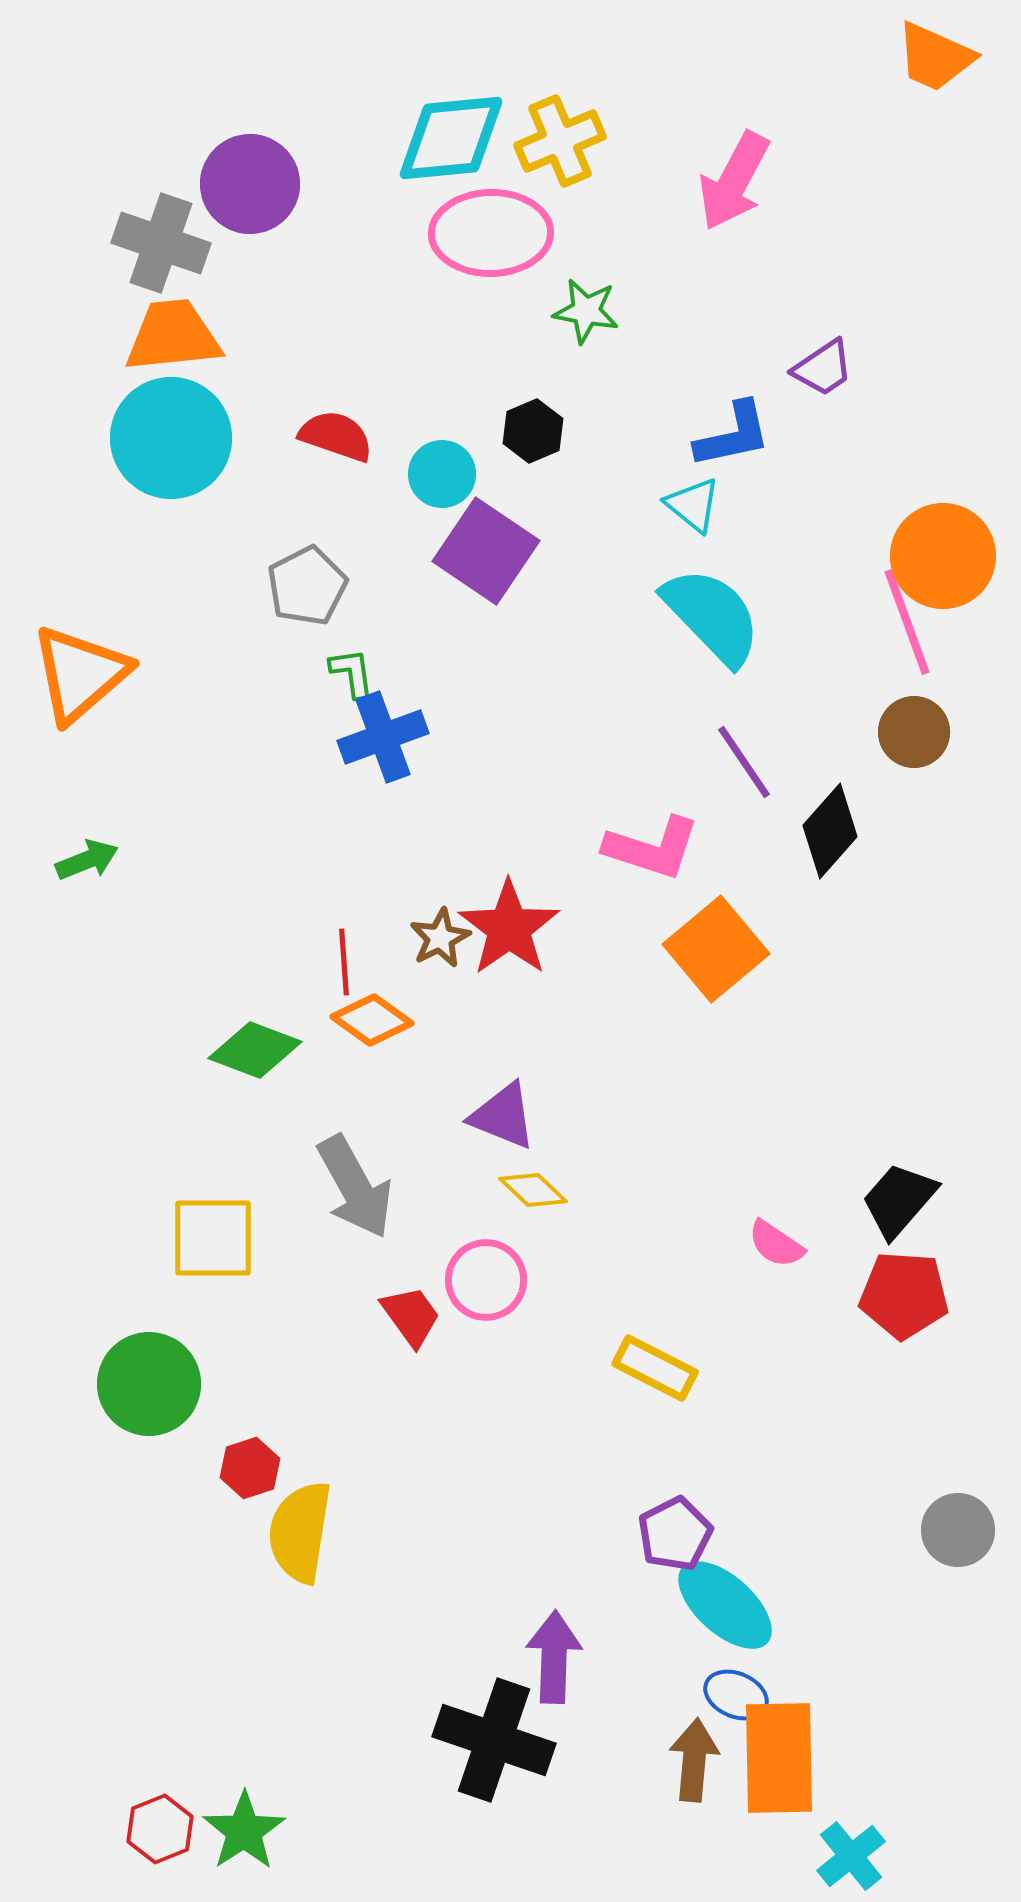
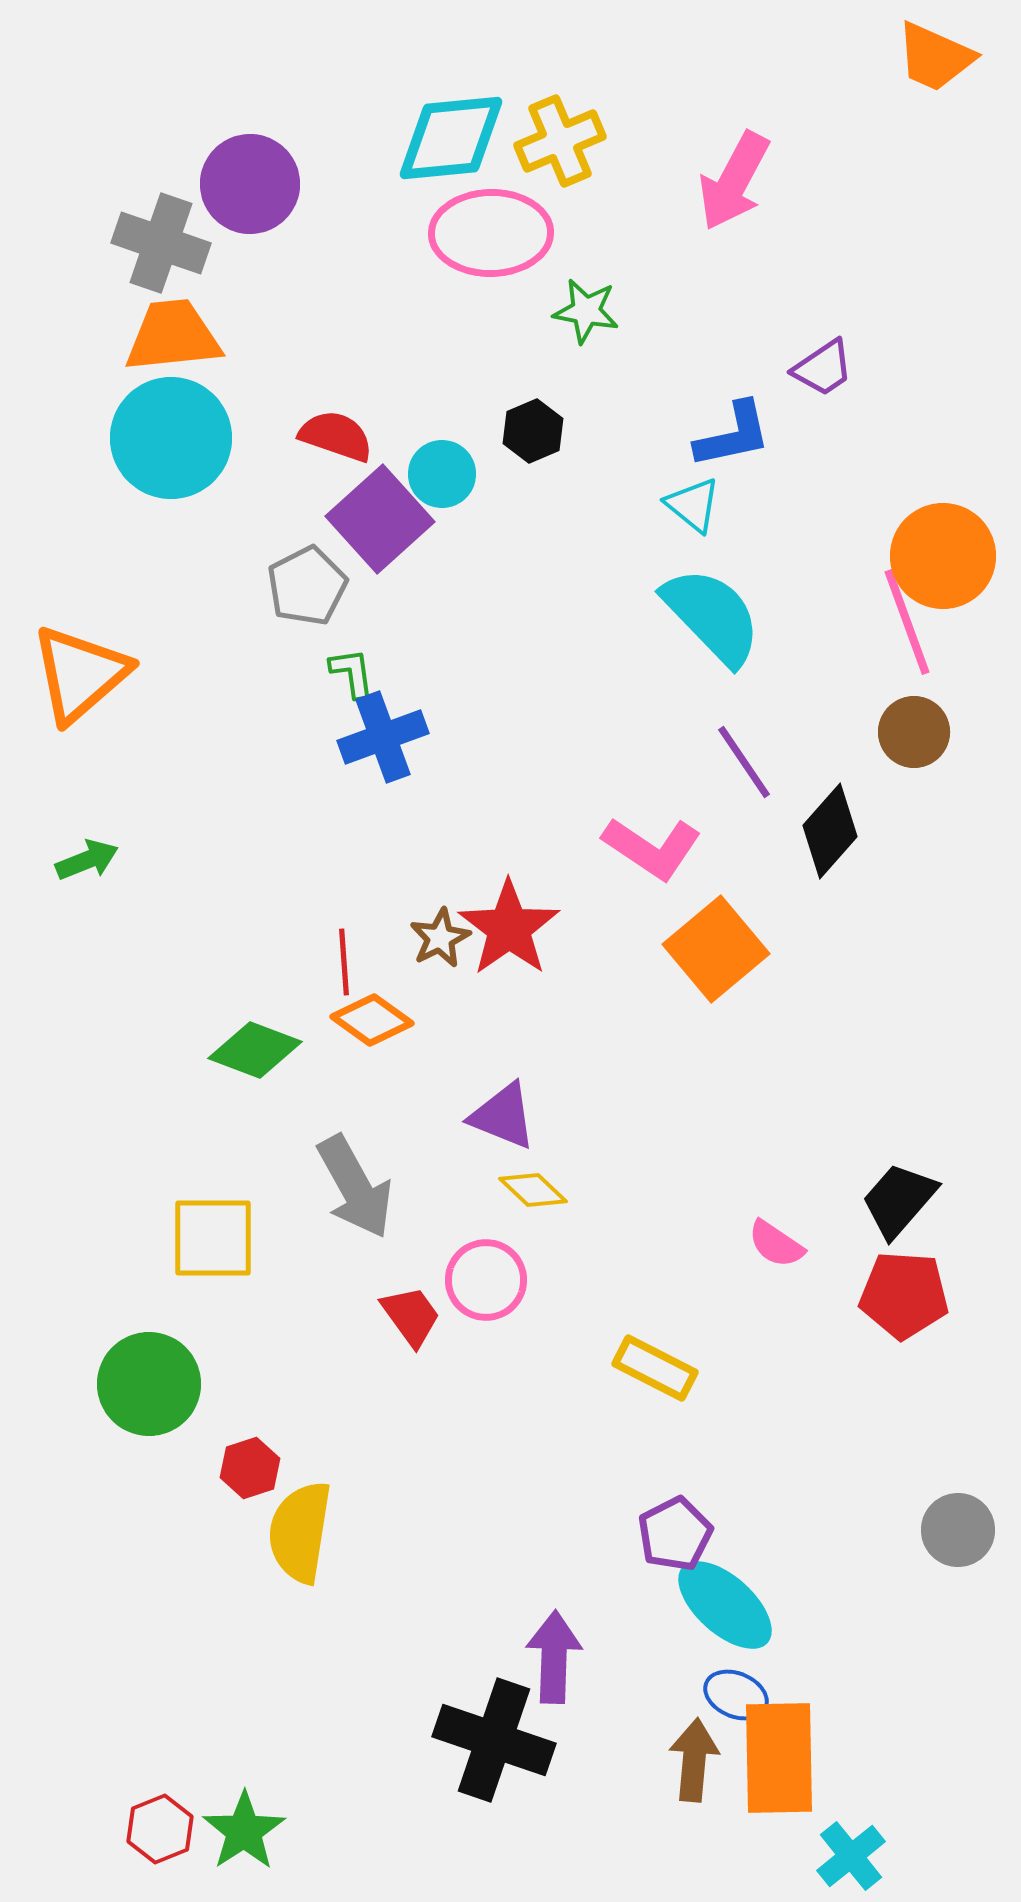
purple square at (486, 551): moved 106 px left, 32 px up; rotated 14 degrees clockwise
pink L-shape at (652, 848): rotated 16 degrees clockwise
